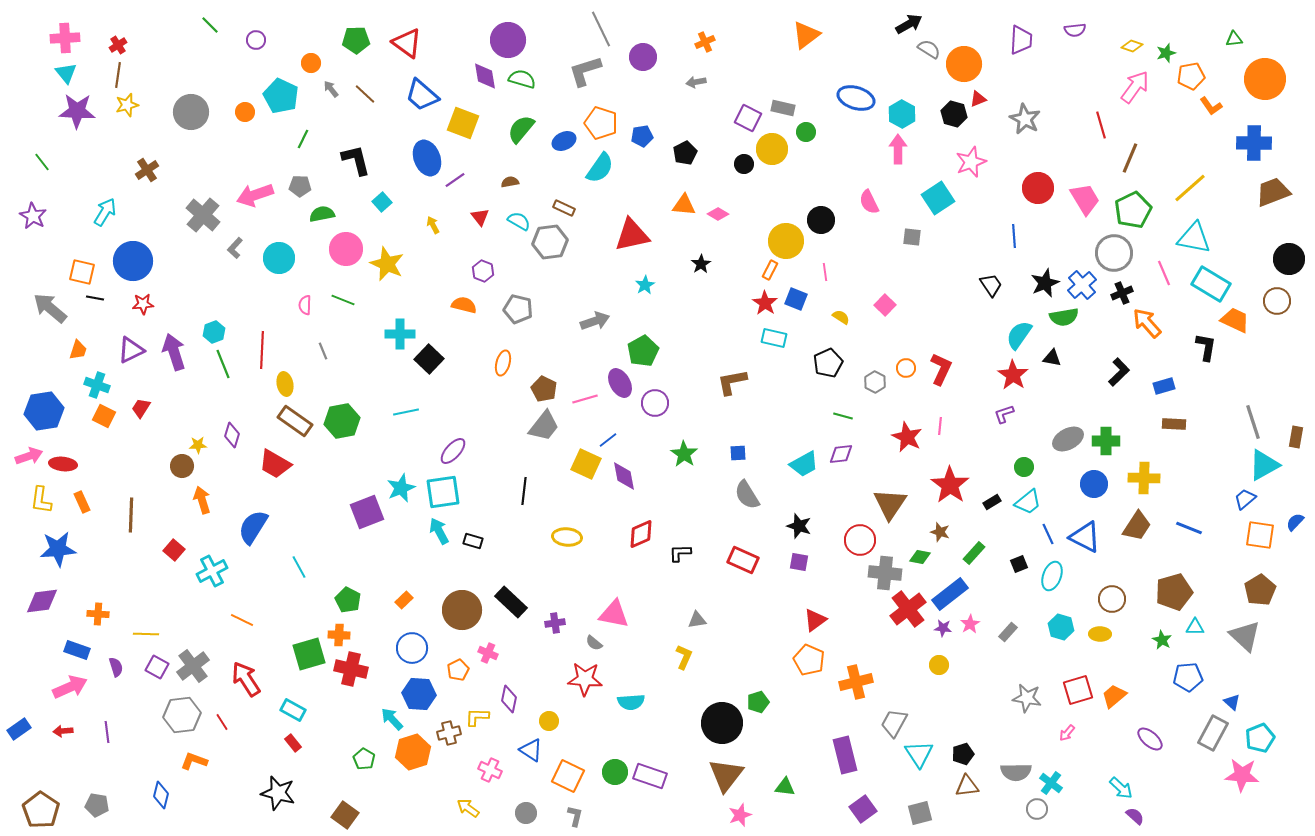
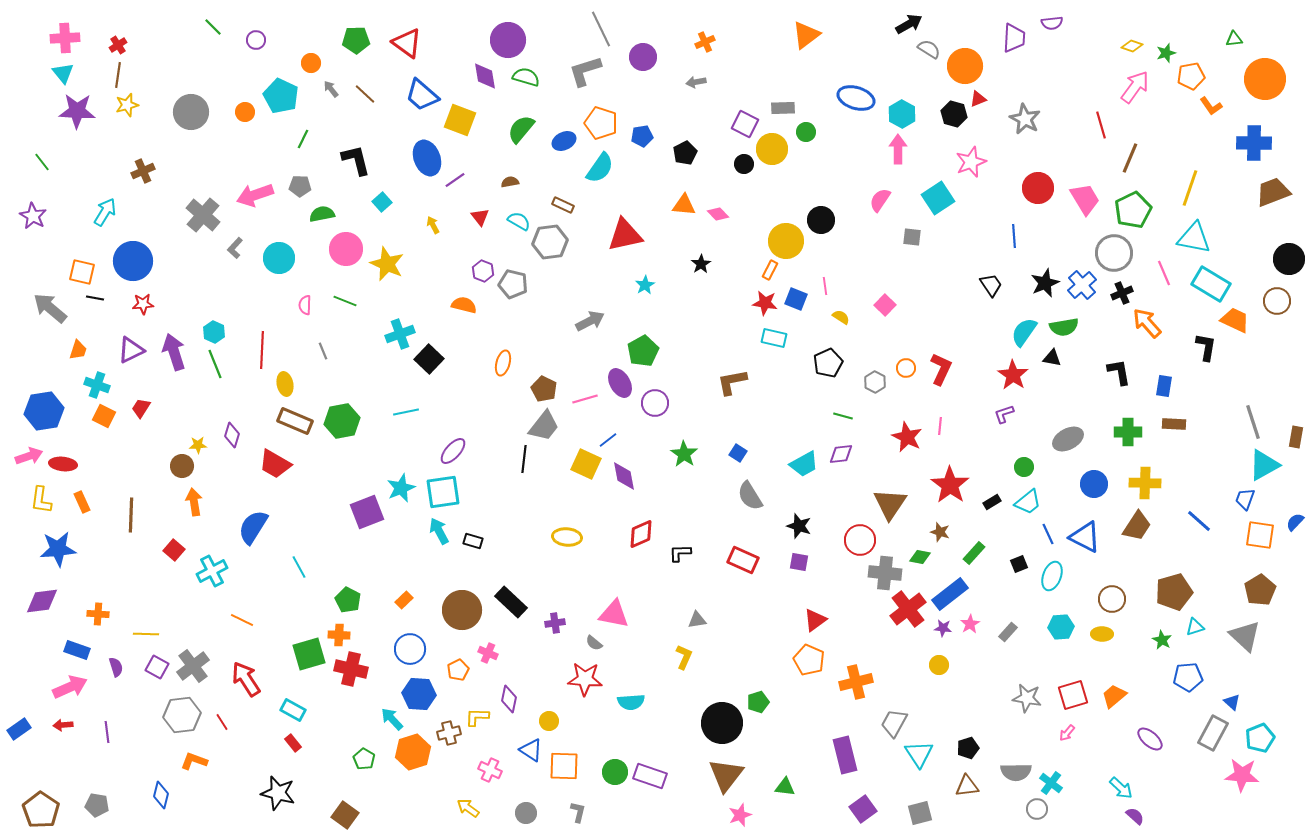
green line at (210, 25): moved 3 px right, 2 px down
purple semicircle at (1075, 30): moved 23 px left, 7 px up
purple trapezoid at (1021, 40): moved 7 px left, 2 px up
orange circle at (964, 64): moved 1 px right, 2 px down
cyan triangle at (66, 73): moved 3 px left
green semicircle at (522, 79): moved 4 px right, 2 px up
gray rectangle at (783, 108): rotated 15 degrees counterclockwise
purple square at (748, 118): moved 3 px left, 6 px down
yellow square at (463, 123): moved 3 px left, 3 px up
brown cross at (147, 170): moved 4 px left, 1 px down; rotated 10 degrees clockwise
yellow line at (1190, 188): rotated 30 degrees counterclockwise
pink semicircle at (869, 202): moved 11 px right, 2 px up; rotated 60 degrees clockwise
brown rectangle at (564, 208): moved 1 px left, 3 px up
pink diamond at (718, 214): rotated 15 degrees clockwise
red triangle at (632, 235): moved 7 px left
pink line at (825, 272): moved 14 px down
green line at (343, 300): moved 2 px right, 1 px down
red star at (765, 303): rotated 25 degrees counterclockwise
gray pentagon at (518, 309): moved 5 px left, 25 px up
green semicircle at (1064, 317): moved 10 px down
gray arrow at (595, 321): moved 5 px left; rotated 8 degrees counterclockwise
cyan hexagon at (214, 332): rotated 15 degrees counterclockwise
cyan cross at (400, 334): rotated 20 degrees counterclockwise
cyan semicircle at (1019, 335): moved 5 px right, 3 px up
green line at (223, 364): moved 8 px left
black L-shape at (1119, 372): rotated 56 degrees counterclockwise
blue rectangle at (1164, 386): rotated 65 degrees counterclockwise
brown rectangle at (295, 421): rotated 12 degrees counterclockwise
green cross at (1106, 441): moved 22 px right, 9 px up
blue square at (738, 453): rotated 36 degrees clockwise
yellow cross at (1144, 478): moved 1 px right, 5 px down
black line at (524, 491): moved 32 px up
gray semicircle at (747, 495): moved 3 px right, 1 px down
blue trapezoid at (1245, 499): rotated 30 degrees counterclockwise
orange arrow at (202, 500): moved 8 px left, 2 px down; rotated 8 degrees clockwise
blue line at (1189, 528): moved 10 px right, 7 px up; rotated 20 degrees clockwise
cyan hexagon at (1061, 627): rotated 20 degrees counterclockwise
cyan triangle at (1195, 627): rotated 18 degrees counterclockwise
yellow ellipse at (1100, 634): moved 2 px right
blue circle at (412, 648): moved 2 px left, 1 px down
red square at (1078, 690): moved 5 px left, 5 px down
red arrow at (63, 731): moved 6 px up
black pentagon at (963, 754): moved 5 px right, 6 px up
orange square at (568, 776): moved 4 px left, 10 px up; rotated 24 degrees counterclockwise
gray L-shape at (575, 816): moved 3 px right, 4 px up
